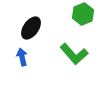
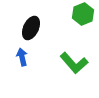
black ellipse: rotated 10 degrees counterclockwise
green L-shape: moved 9 px down
